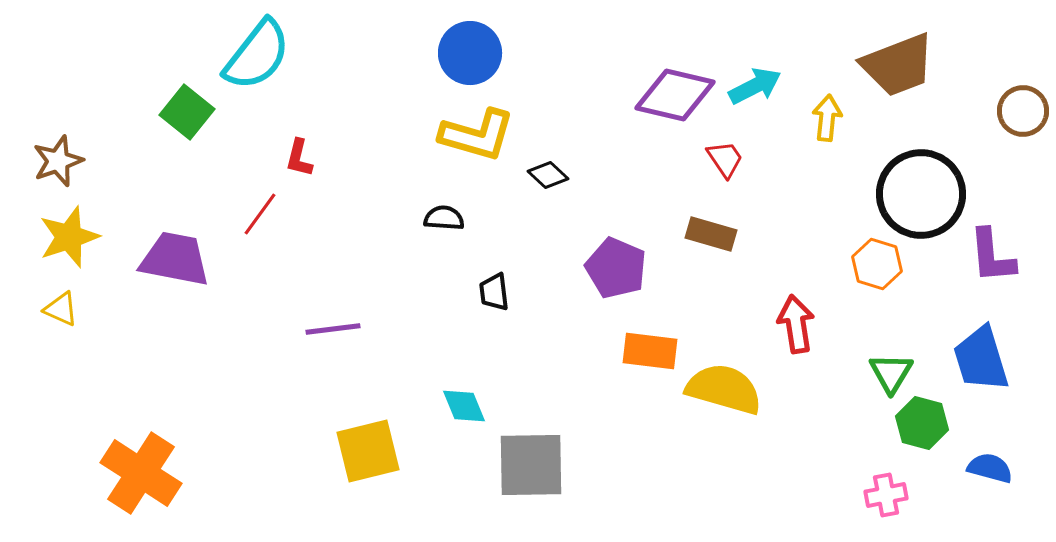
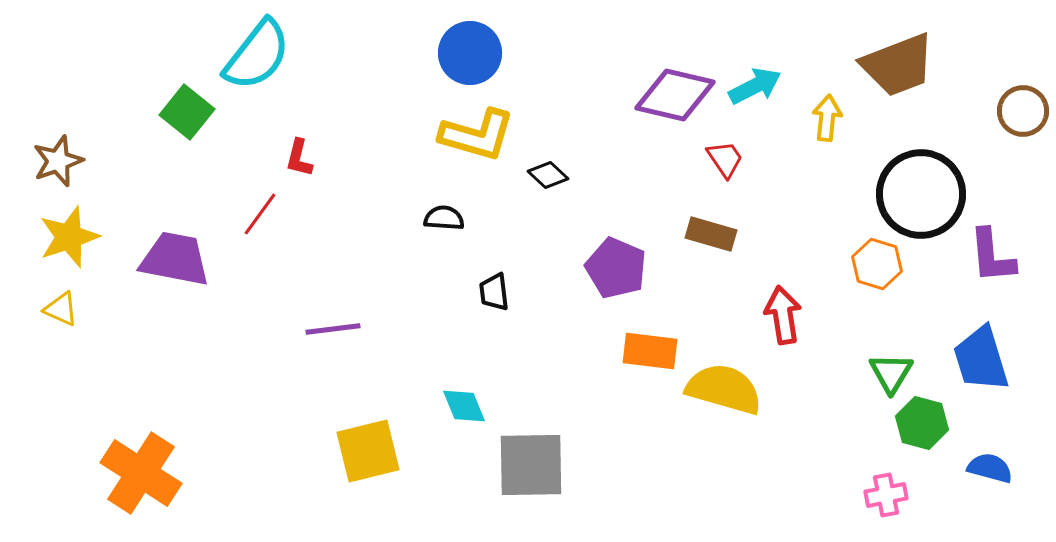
red arrow: moved 13 px left, 9 px up
